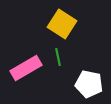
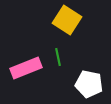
yellow square: moved 5 px right, 4 px up
pink rectangle: rotated 8 degrees clockwise
